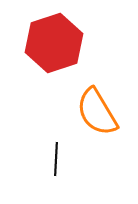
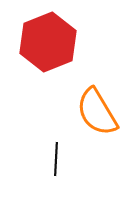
red hexagon: moved 6 px left, 1 px up; rotated 4 degrees counterclockwise
